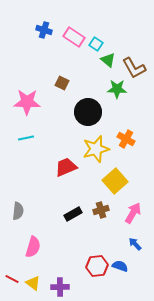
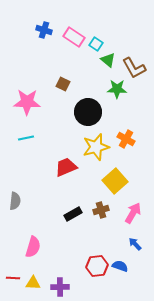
brown square: moved 1 px right, 1 px down
yellow star: moved 2 px up
gray semicircle: moved 3 px left, 10 px up
red line: moved 1 px right, 1 px up; rotated 24 degrees counterclockwise
yellow triangle: rotated 35 degrees counterclockwise
